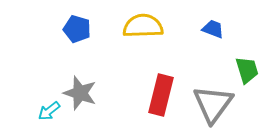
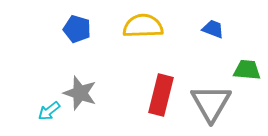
green trapezoid: rotated 68 degrees counterclockwise
gray triangle: moved 2 px left, 1 px up; rotated 6 degrees counterclockwise
